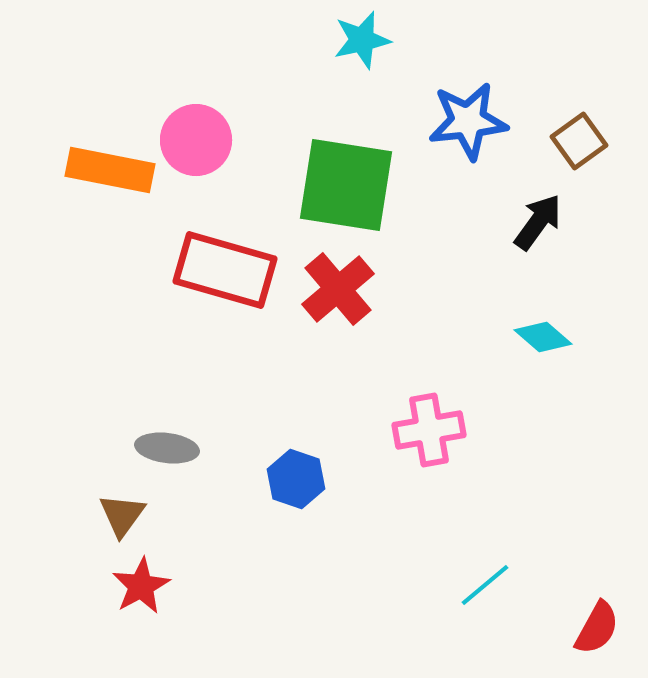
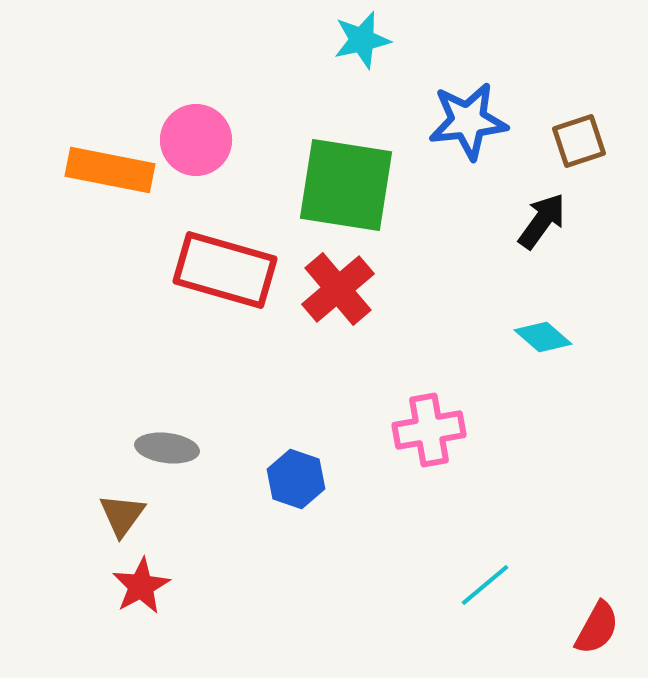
brown square: rotated 18 degrees clockwise
black arrow: moved 4 px right, 1 px up
